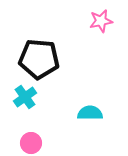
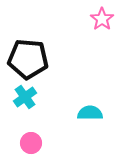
pink star: moved 1 px right, 2 px up; rotated 25 degrees counterclockwise
black pentagon: moved 11 px left
